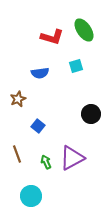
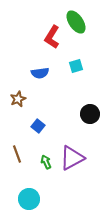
green ellipse: moved 8 px left, 8 px up
red L-shape: rotated 105 degrees clockwise
black circle: moved 1 px left
cyan circle: moved 2 px left, 3 px down
